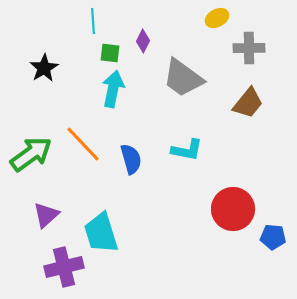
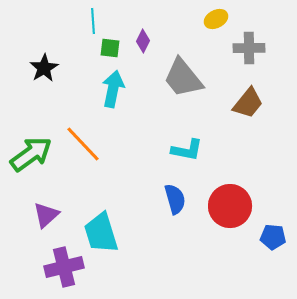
yellow ellipse: moved 1 px left, 1 px down
green square: moved 5 px up
gray trapezoid: rotated 15 degrees clockwise
blue semicircle: moved 44 px right, 40 px down
red circle: moved 3 px left, 3 px up
